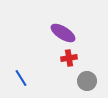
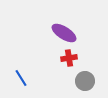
purple ellipse: moved 1 px right
gray circle: moved 2 px left
